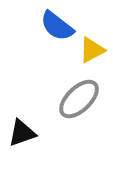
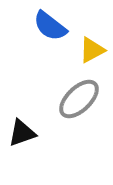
blue semicircle: moved 7 px left
